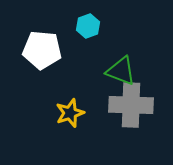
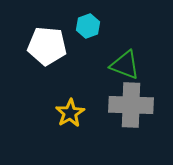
white pentagon: moved 5 px right, 4 px up
green triangle: moved 4 px right, 6 px up
yellow star: rotated 12 degrees counterclockwise
